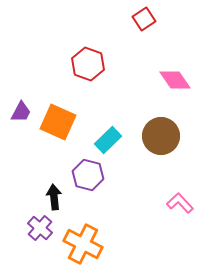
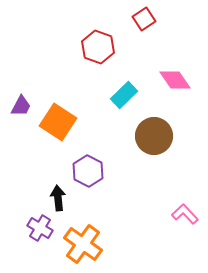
red hexagon: moved 10 px right, 17 px up
purple trapezoid: moved 6 px up
orange square: rotated 9 degrees clockwise
brown circle: moved 7 px left
cyan rectangle: moved 16 px right, 45 px up
purple hexagon: moved 4 px up; rotated 12 degrees clockwise
black arrow: moved 4 px right, 1 px down
pink L-shape: moved 5 px right, 11 px down
purple cross: rotated 10 degrees counterclockwise
orange cross: rotated 9 degrees clockwise
